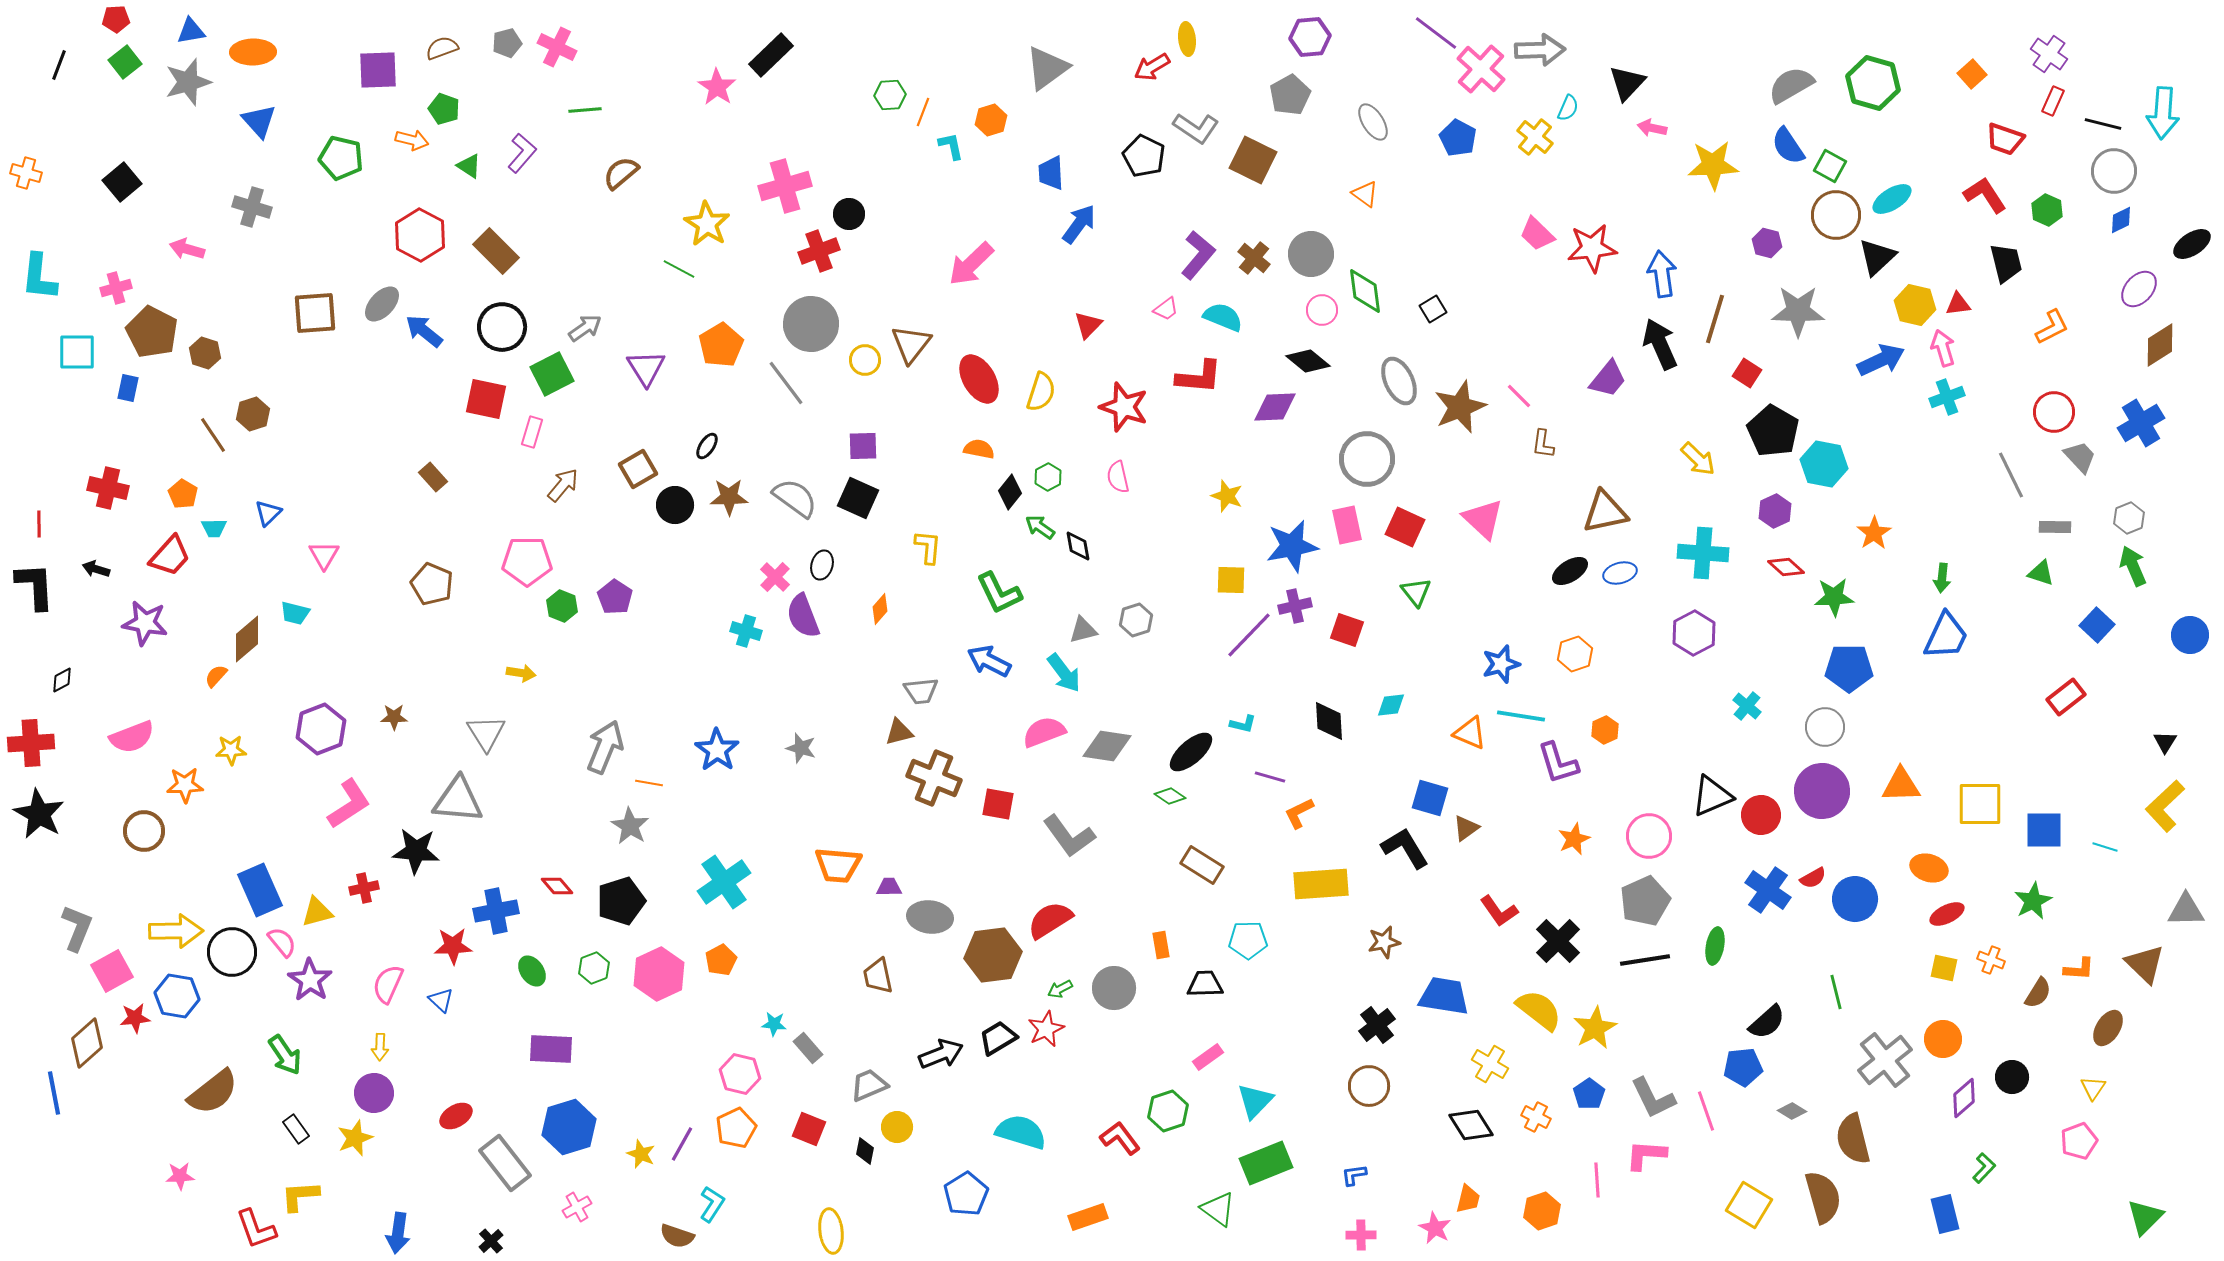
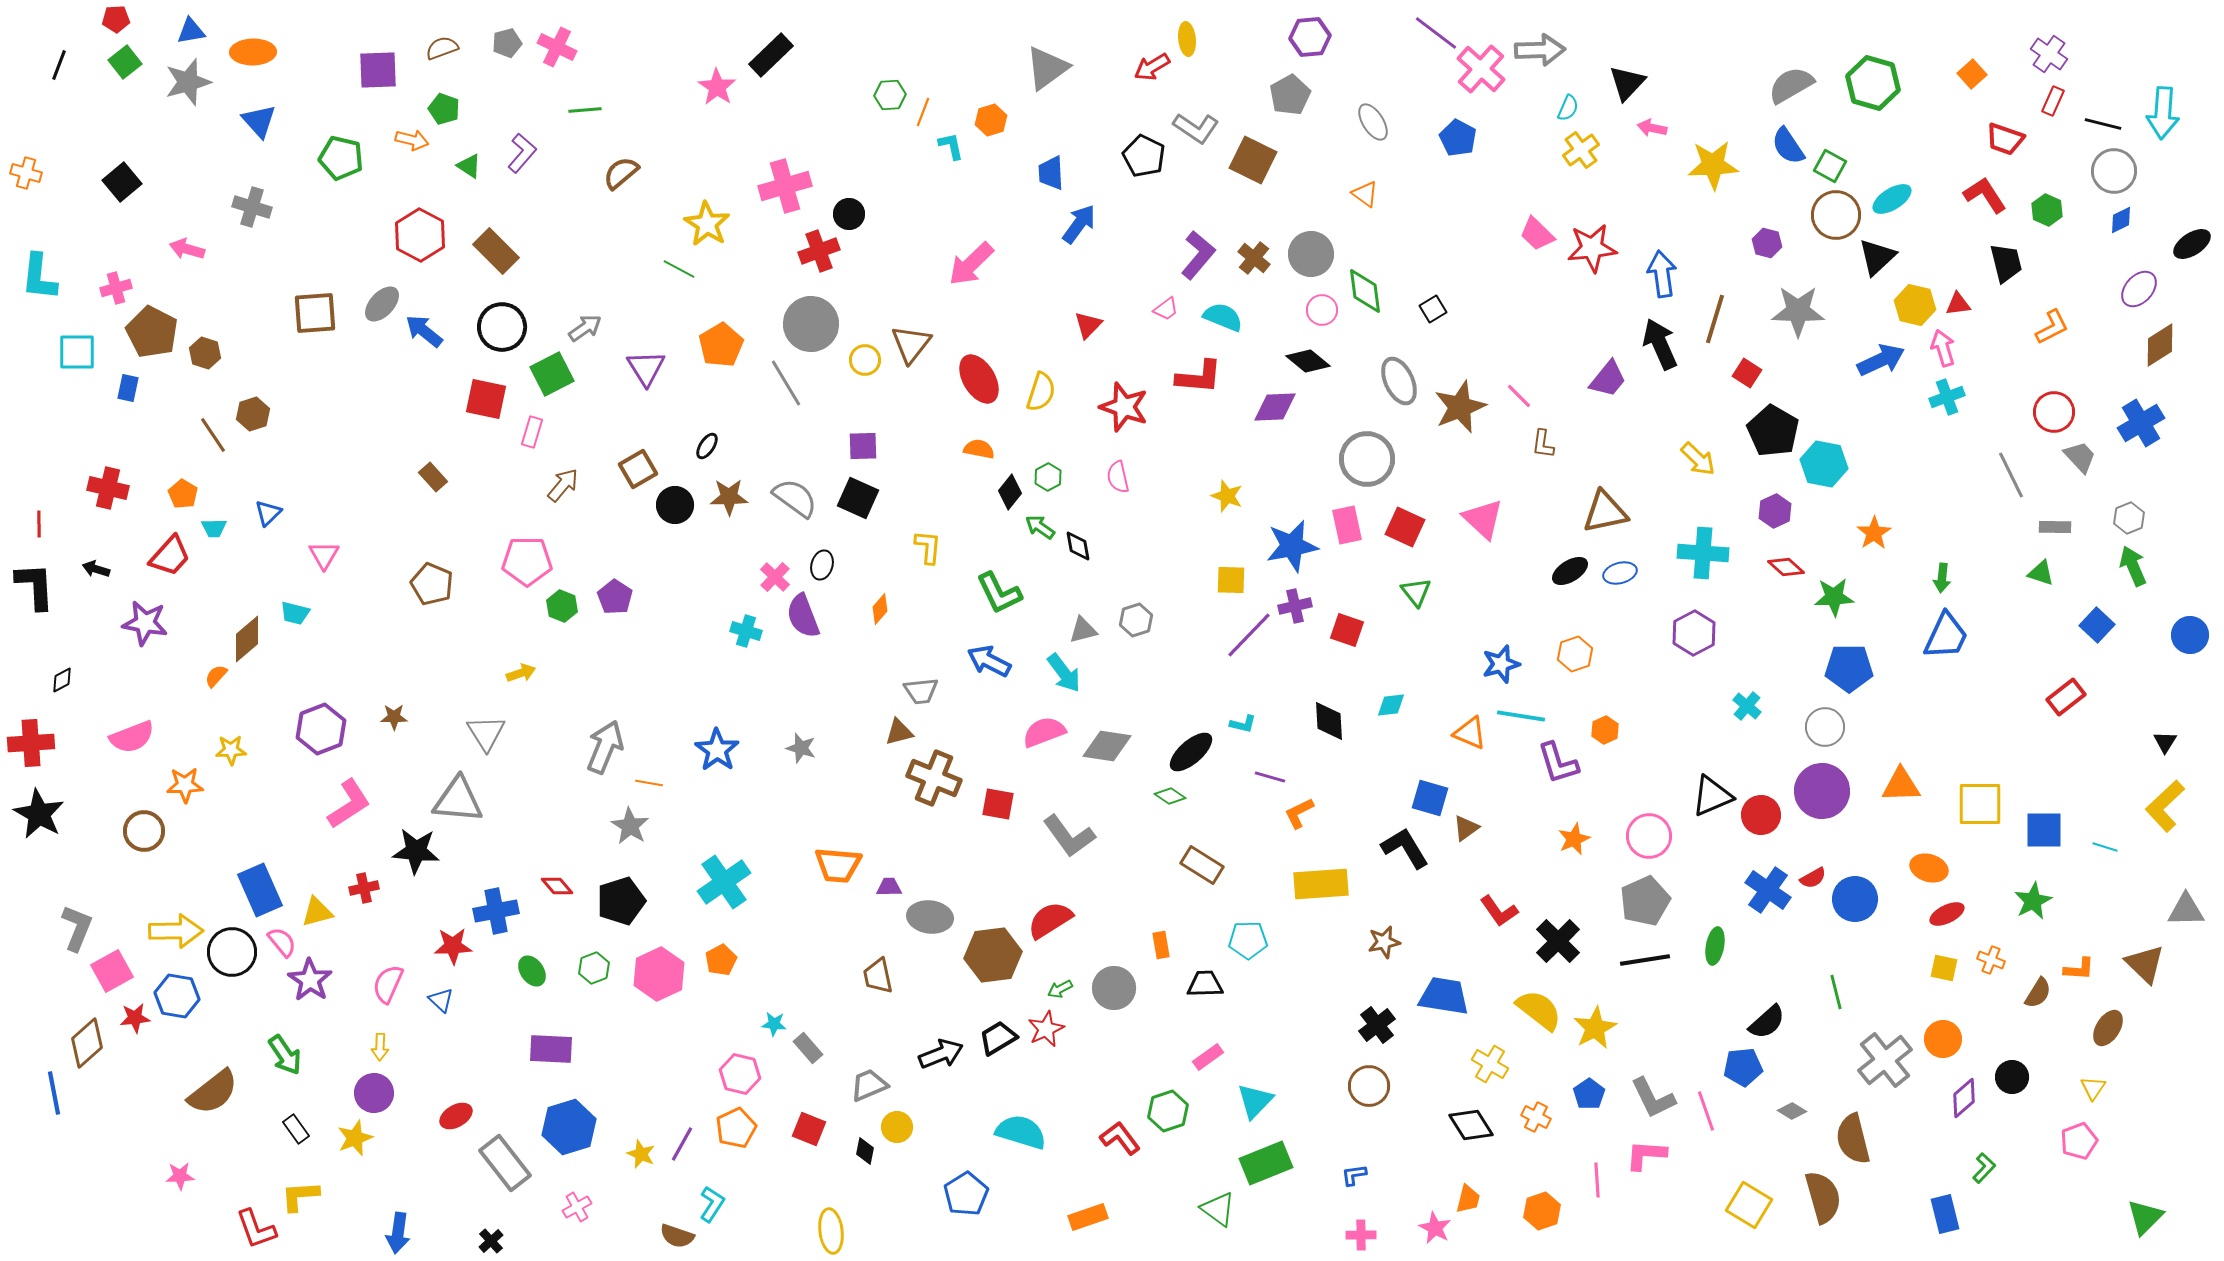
yellow cross at (1535, 137): moved 46 px right, 13 px down; rotated 15 degrees clockwise
gray line at (786, 383): rotated 6 degrees clockwise
yellow arrow at (521, 673): rotated 28 degrees counterclockwise
